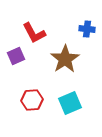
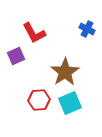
blue cross: rotated 21 degrees clockwise
brown star: moved 13 px down
red hexagon: moved 7 px right
